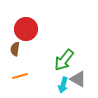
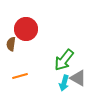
brown semicircle: moved 4 px left, 5 px up
gray triangle: moved 1 px up
cyan arrow: moved 1 px right, 2 px up
